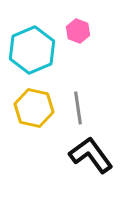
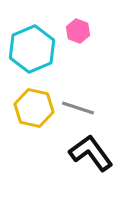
cyan hexagon: moved 1 px up
gray line: rotated 64 degrees counterclockwise
black L-shape: moved 2 px up
